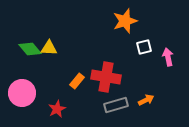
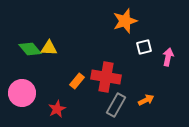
pink arrow: rotated 24 degrees clockwise
gray rectangle: rotated 45 degrees counterclockwise
